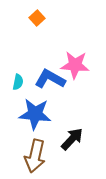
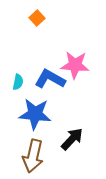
brown arrow: moved 2 px left
